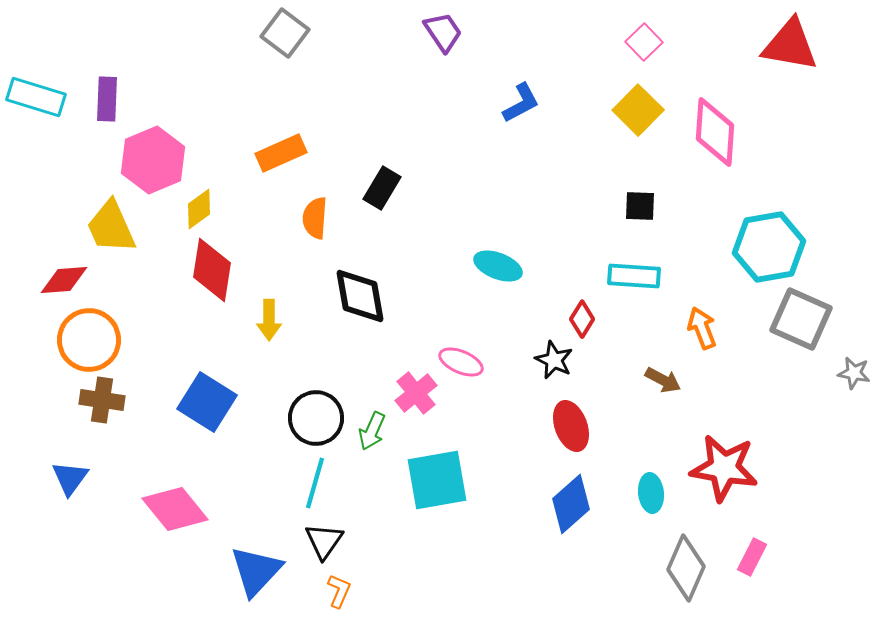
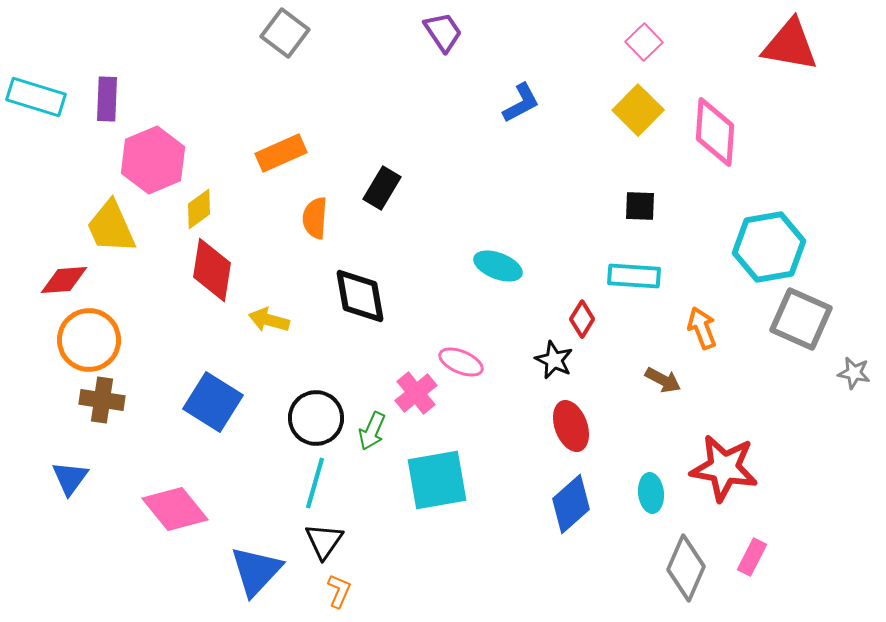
yellow arrow at (269, 320): rotated 105 degrees clockwise
blue square at (207, 402): moved 6 px right
